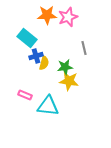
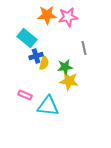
pink star: rotated 12 degrees clockwise
